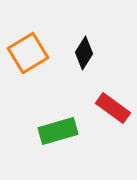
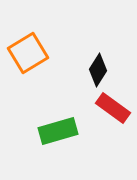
black diamond: moved 14 px right, 17 px down
